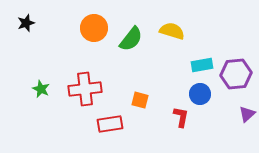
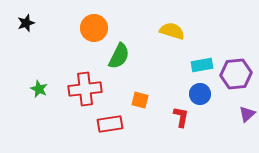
green semicircle: moved 12 px left, 17 px down; rotated 12 degrees counterclockwise
green star: moved 2 px left
